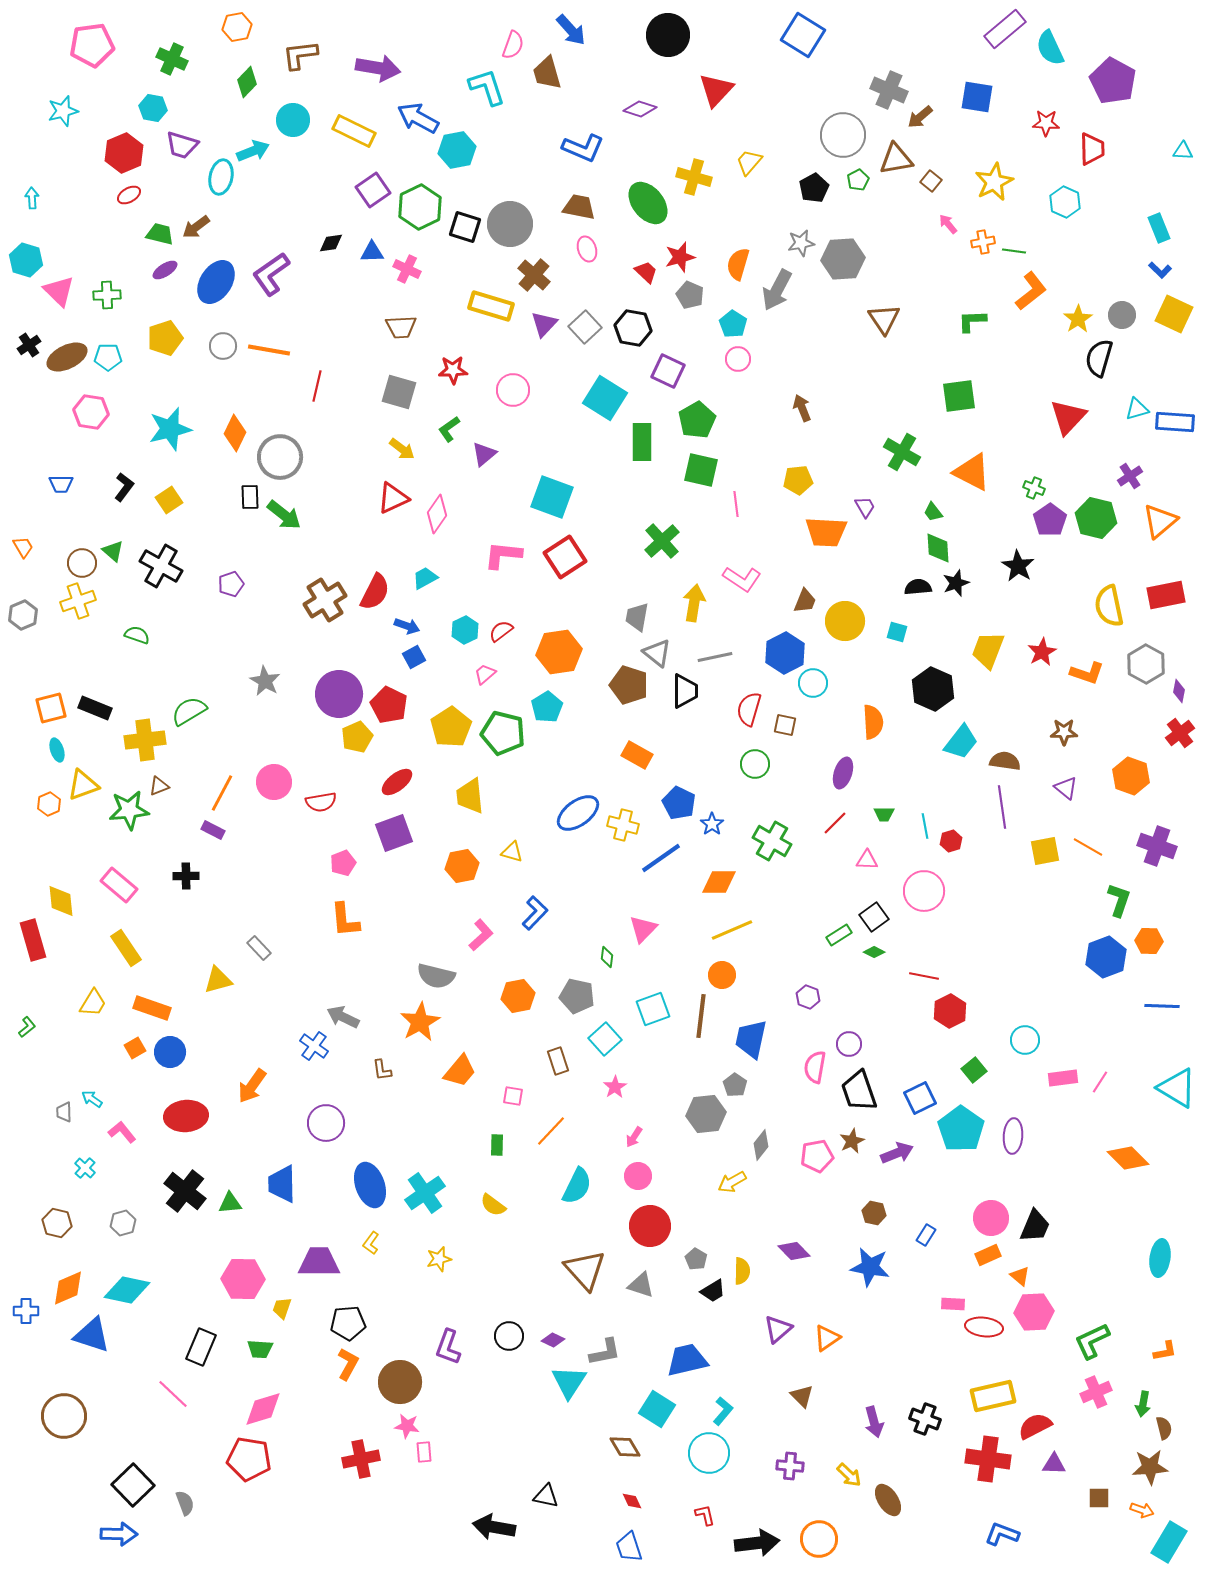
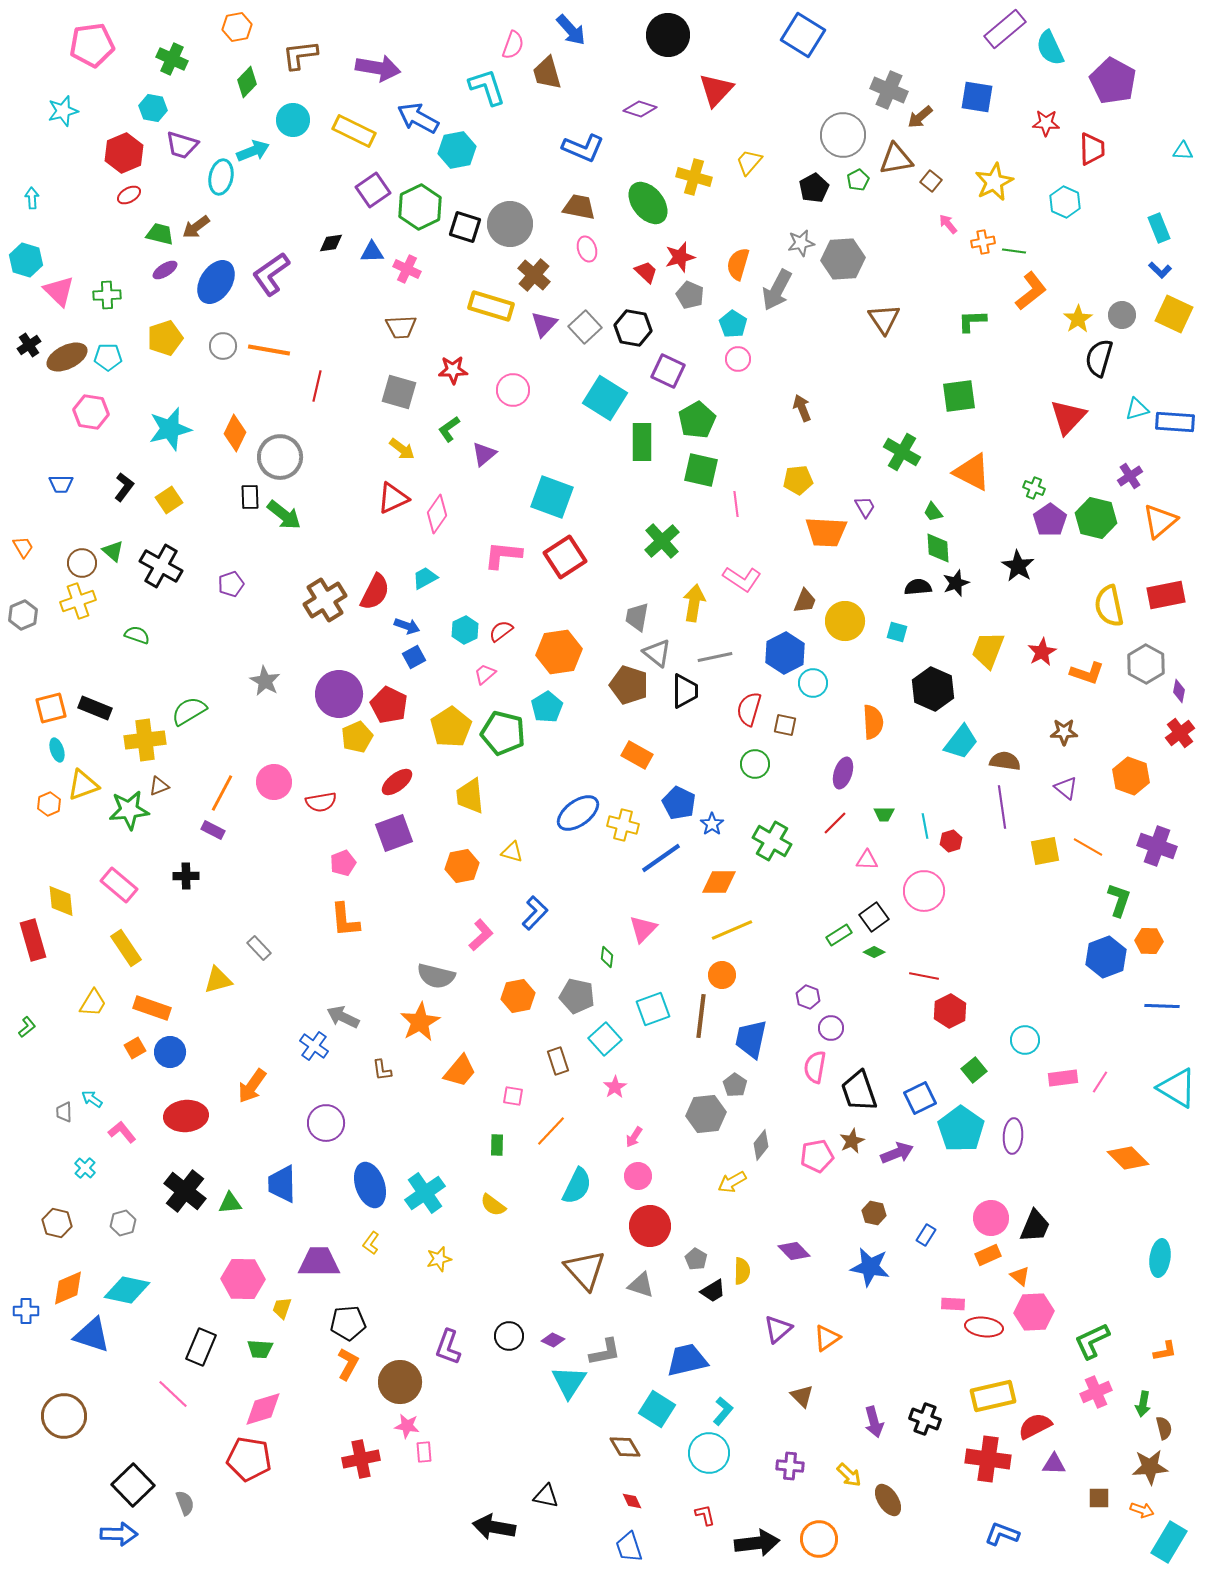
purple circle at (849, 1044): moved 18 px left, 16 px up
